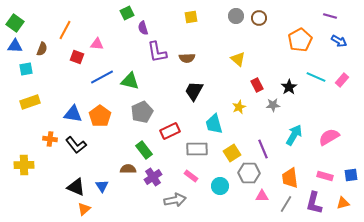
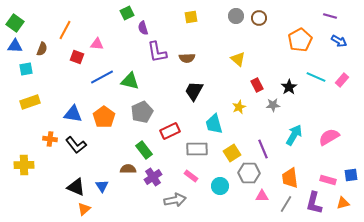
orange pentagon at (100, 116): moved 4 px right, 1 px down
pink rectangle at (325, 176): moved 3 px right, 4 px down
